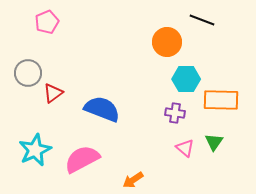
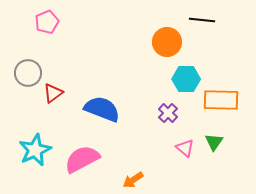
black line: rotated 15 degrees counterclockwise
purple cross: moved 7 px left; rotated 36 degrees clockwise
